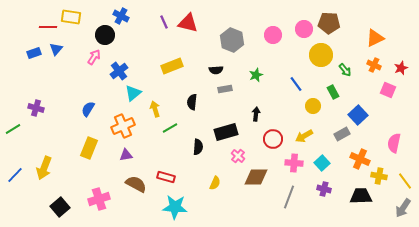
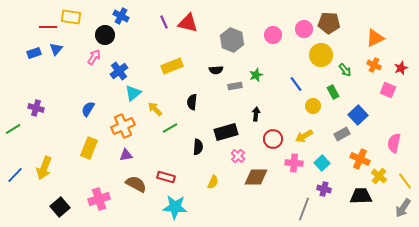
gray rectangle at (225, 89): moved 10 px right, 3 px up
yellow arrow at (155, 109): rotated 28 degrees counterclockwise
yellow cross at (379, 176): rotated 28 degrees clockwise
yellow semicircle at (215, 183): moved 2 px left, 1 px up
gray line at (289, 197): moved 15 px right, 12 px down
